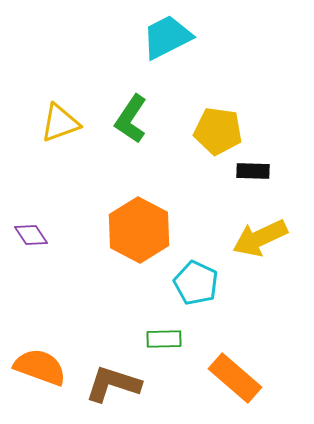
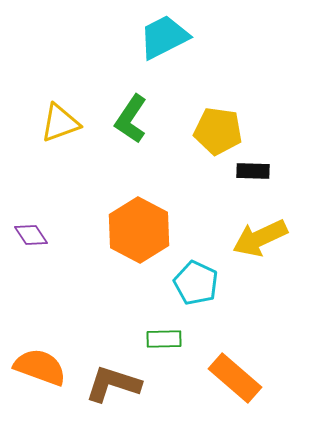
cyan trapezoid: moved 3 px left
